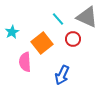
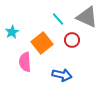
red circle: moved 1 px left, 1 px down
blue arrow: rotated 102 degrees counterclockwise
